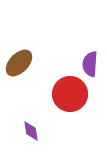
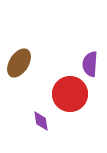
brown ellipse: rotated 12 degrees counterclockwise
purple diamond: moved 10 px right, 10 px up
